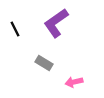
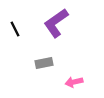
gray rectangle: rotated 42 degrees counterclockwise
